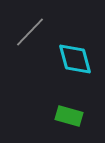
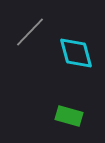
cyan diamond: moved 1 px right, 6 px up
